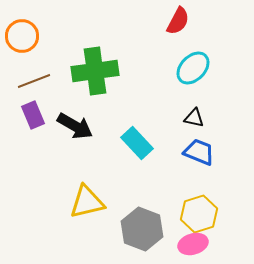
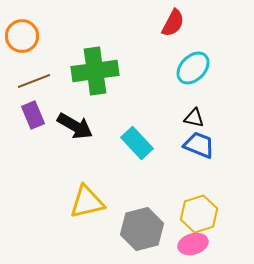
red semicircle: moved 5 px left, 2 px down
blue trapezoid: moved 7 px up
gray hexagon: rotated 24 degrees clockwise
